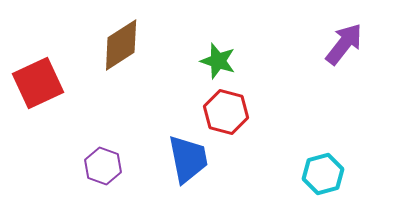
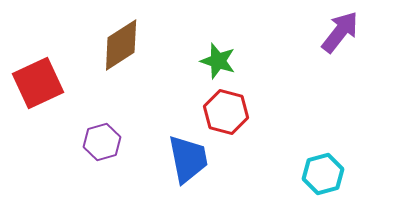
purple arrow: moved 4 px left, 12 px up
purple hexagon: moved 1 px left, 24 px up; rotated 24 degrees clockwise
